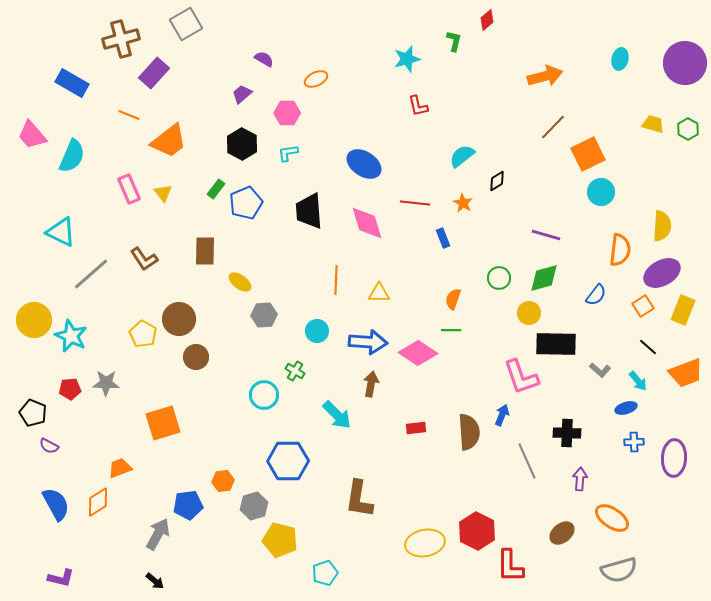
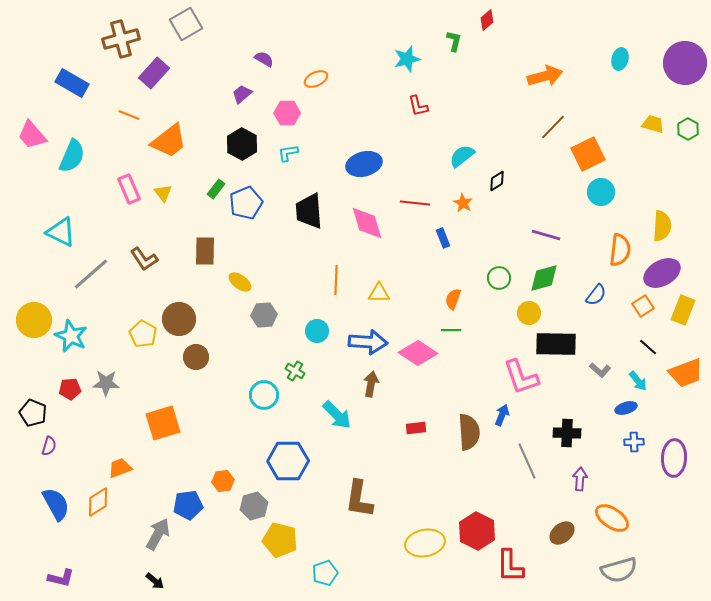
blue ellipse at (364, 164): rotated 48 degrees counterclockwise
purple semicircle at (49, 446): rotated 102 degrees counterclockwise
